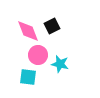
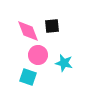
black square: rotated 21 degrees clockwise
cyan star: moved 4 px right, 1 px up
cyan square: rotated 12 degrees clockwise
